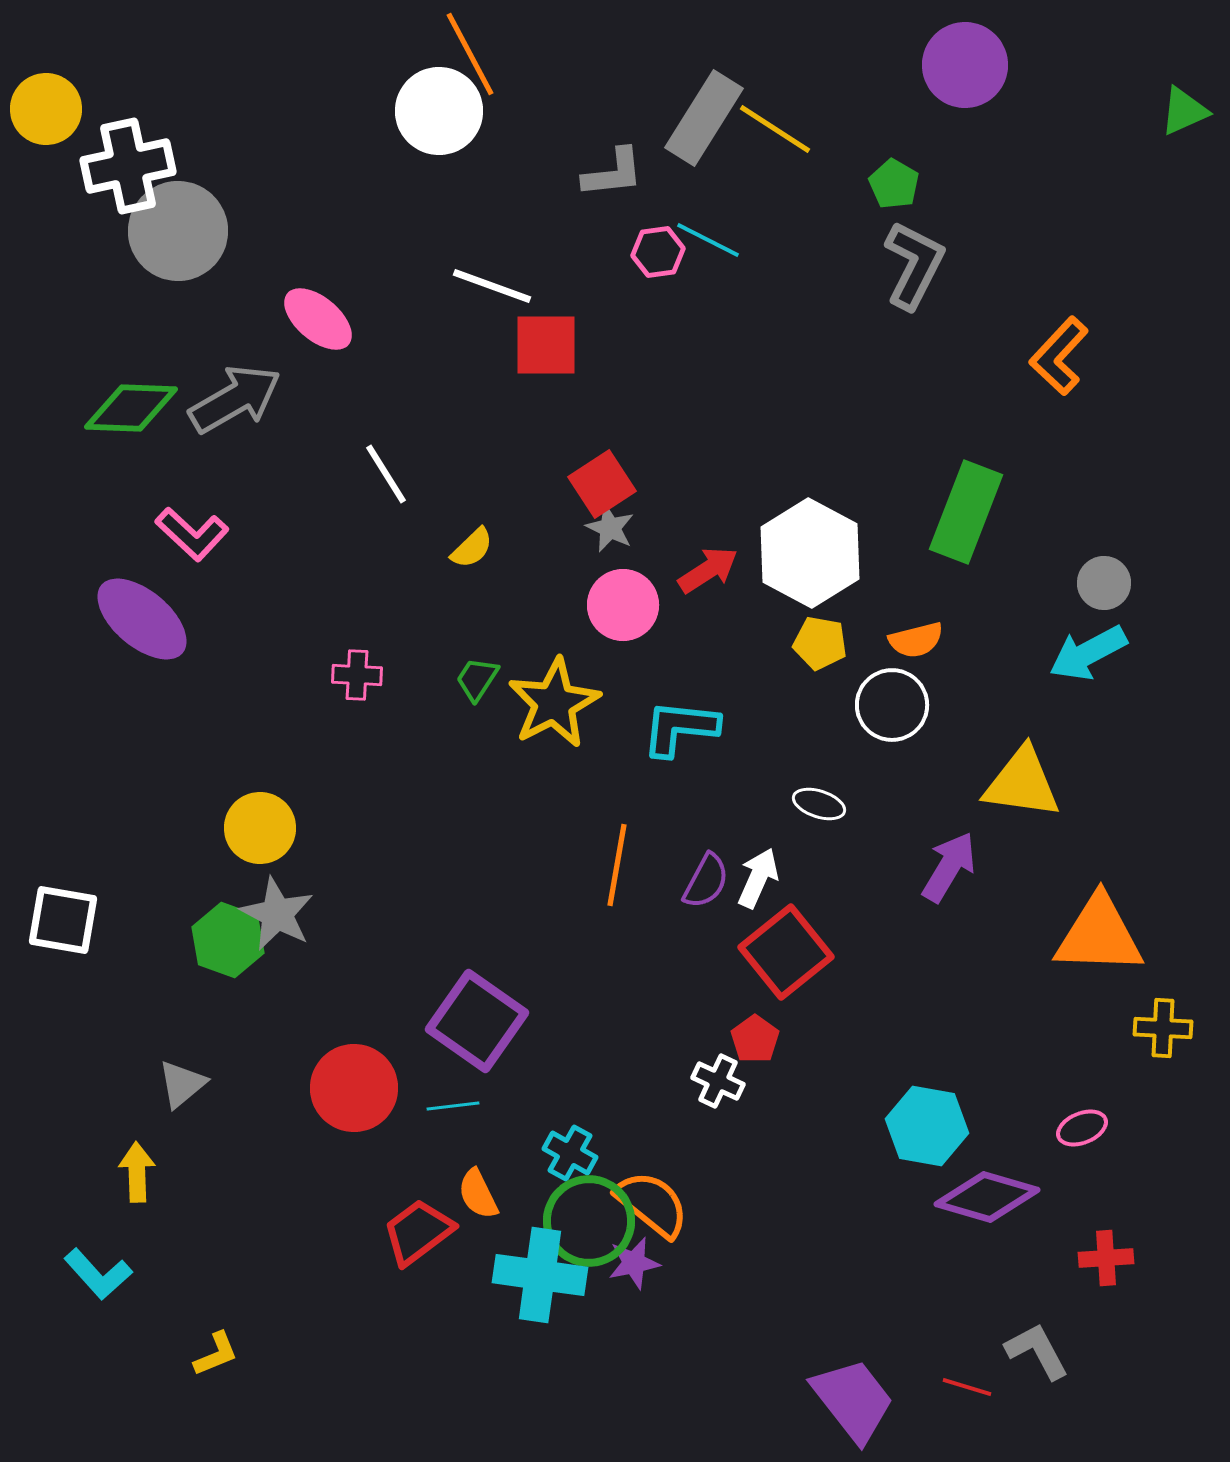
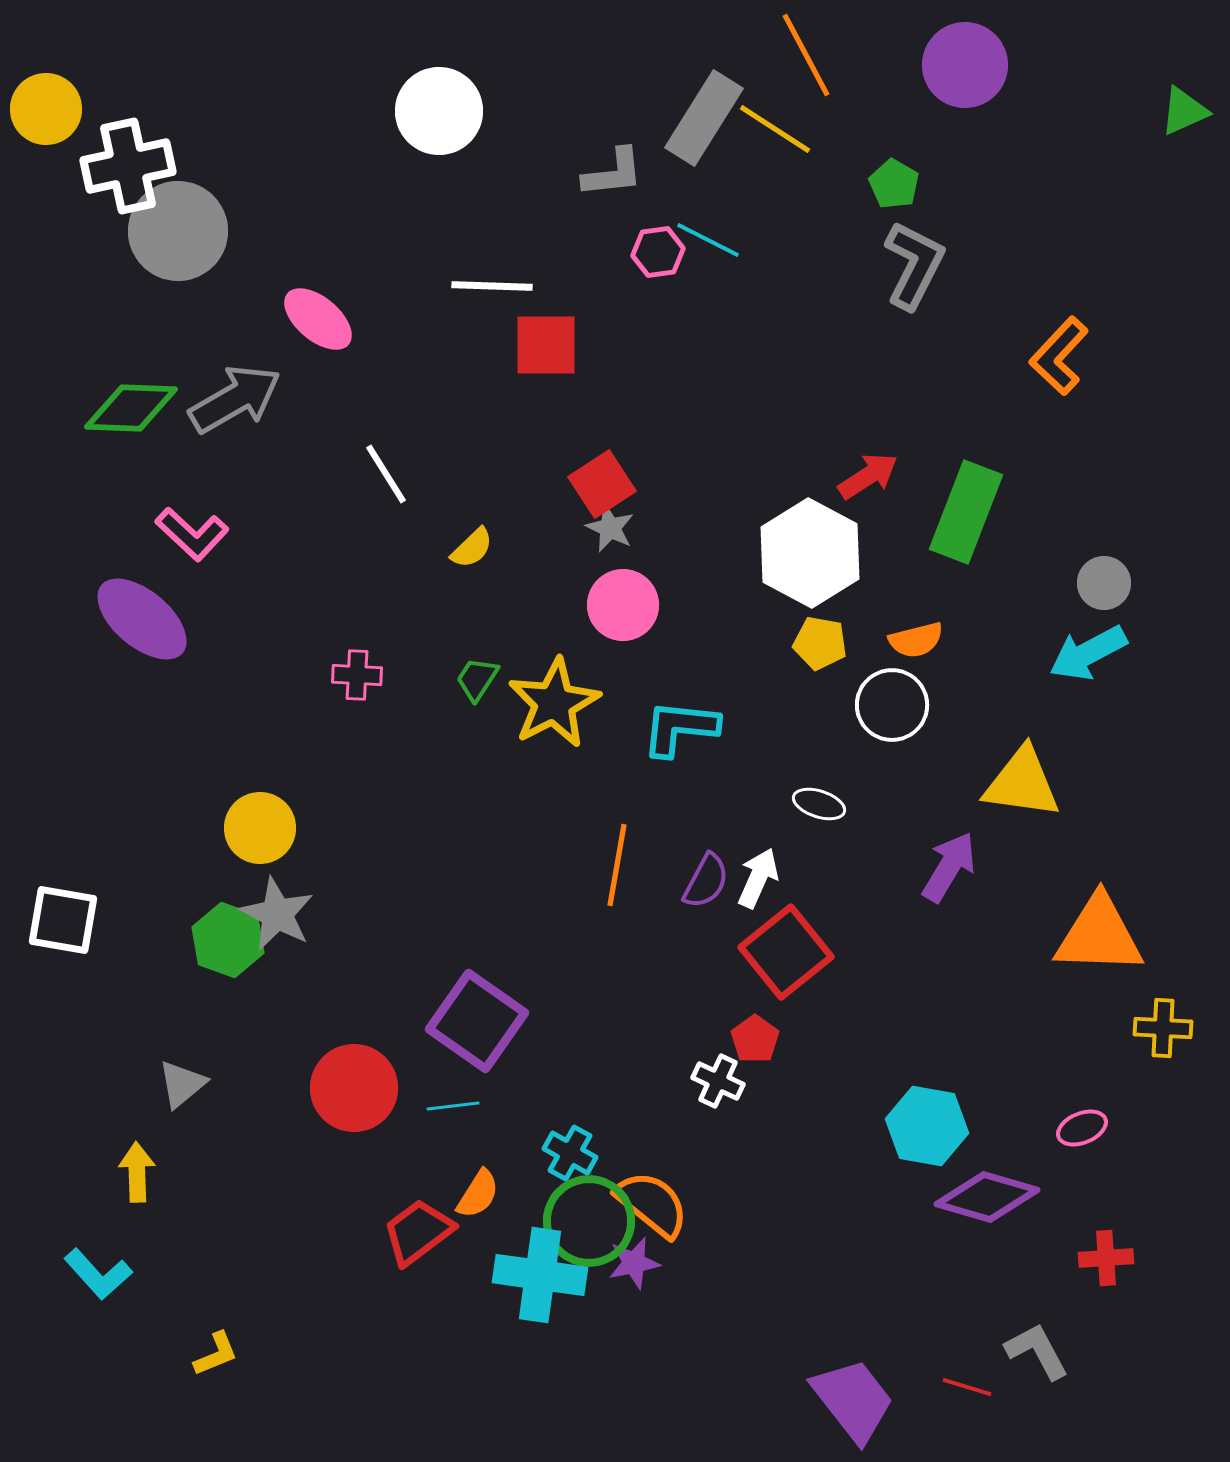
orange line at (470, 54): moved 336 px right, 1 px down
white line at (492, 286): rotated 18 degrees counterclockwise
red arrow at (708, 570): moved 160 px right, 94 px up
orange semicircle at (478, 1194): rotated 122 degrees counterclockwise
